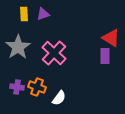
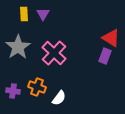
purple triangle: rotated 40 degrees counterclockwise
purple rectangle: rotated 21 degrees clockwise
purple cross: moved 4 px left, 4 px down
